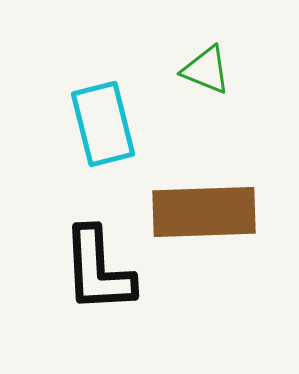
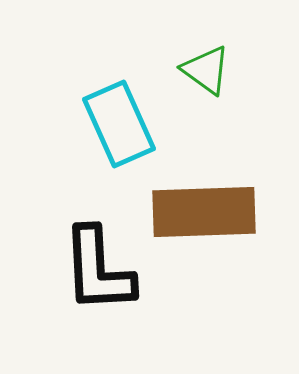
green triangle: rotated 14 degrees clockwise
cyan rectangle: moved 16 px right; rotated 10 degrees counterclockwise
